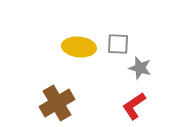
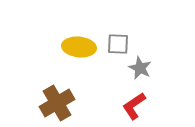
gray star: rotated 10 degrees clockwise
